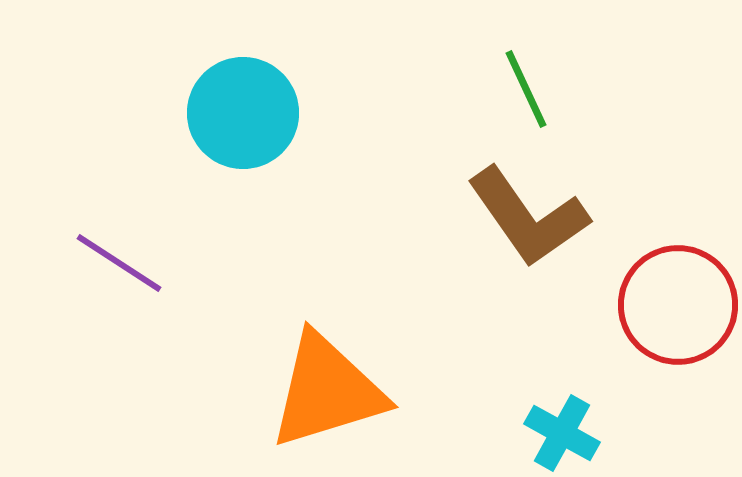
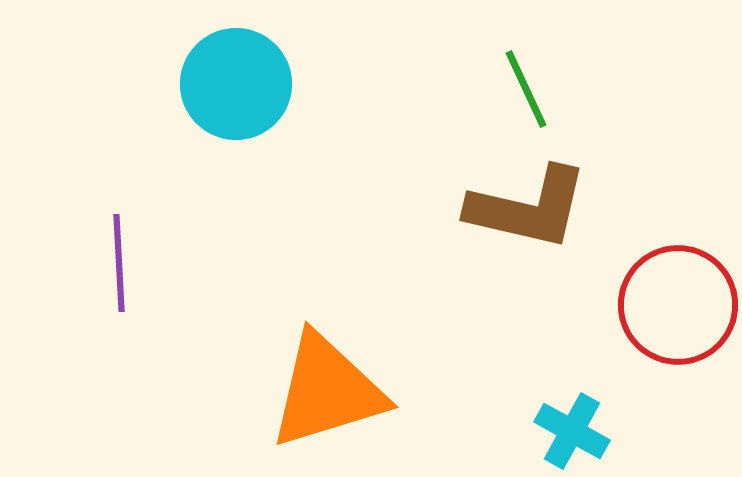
cyan circle: moved 7 px left, 29 px up
brown L-shape: moved 9 px up; rotated 42 degrees counterclockwise
purple line: rotated 54 degrees clockwise
cyan cross: moved 10 px right, 2 px up
